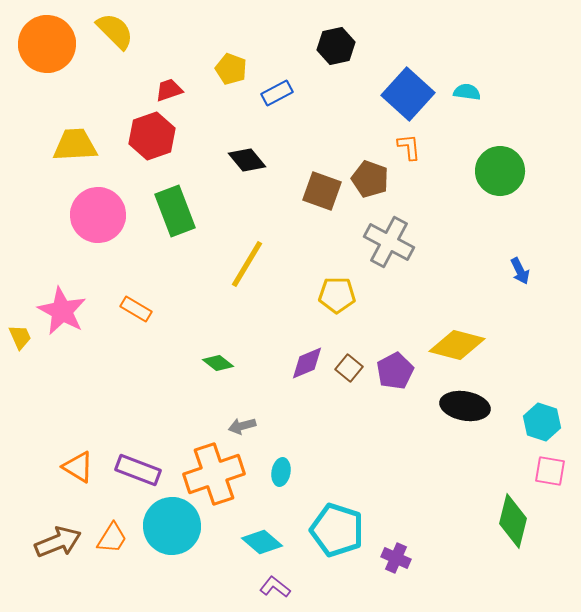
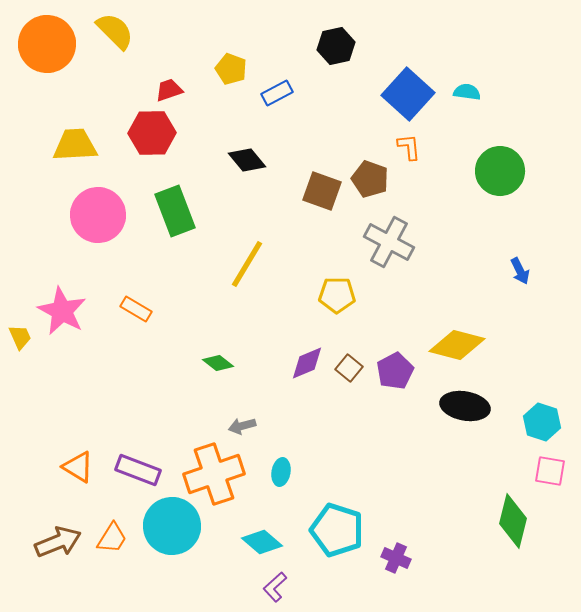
red hexagon at (152, 136): moved 3 px up; rotated 18 degrees clockwise
purple L-shape at (275, 587): rotated 80 degrees counterclockwise
